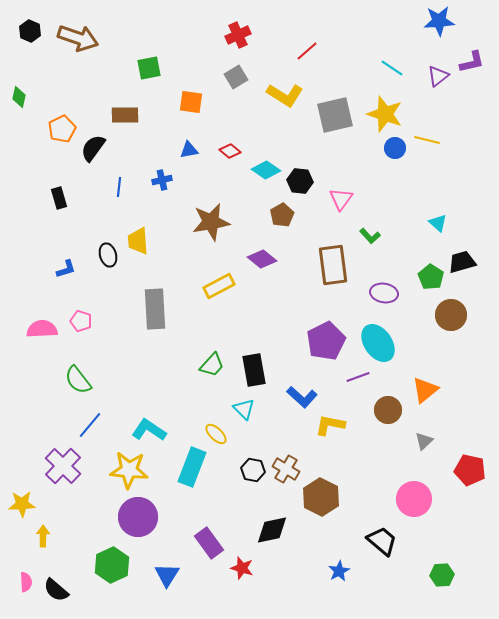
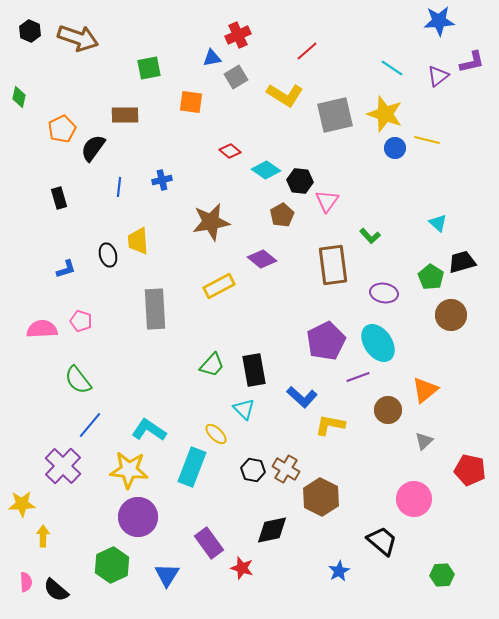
blue triangle at (189, 150): moved 23 px right, 92 px up
pink triangle at (341, 199): moved 14 px left, 2 px down
